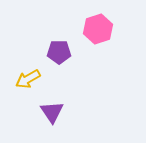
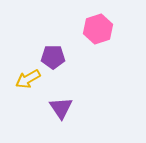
purple pentagon: moved 6 px left, 5 px down
purple triangle: moved 9 px right, 4 px up
